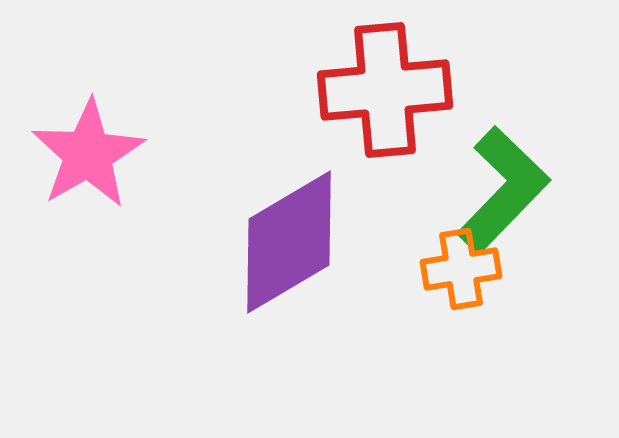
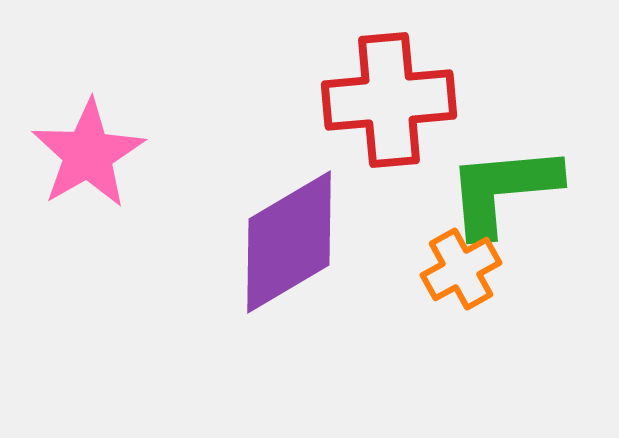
red cross: moved 4 px right, 10 px down
green L-shape: rotated 139 degrees counterclockwise
orange cross: rotated 20 degrees counterclockwise
